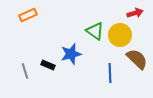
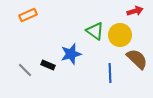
red arrow: moved 2 px up
gray line: moved 1 px up; rotated 28 degrees counterclockwise
